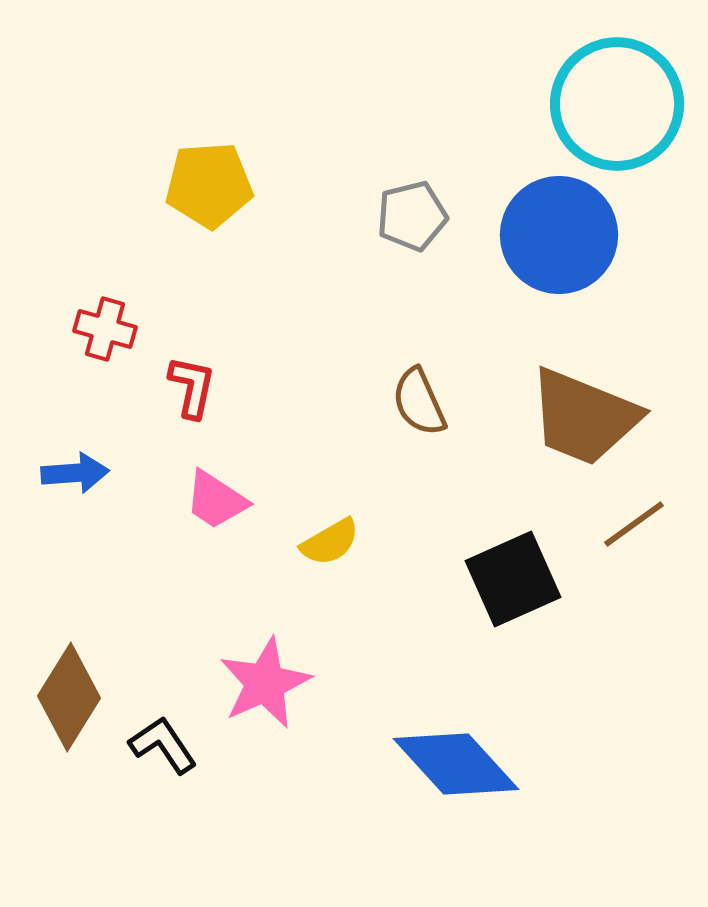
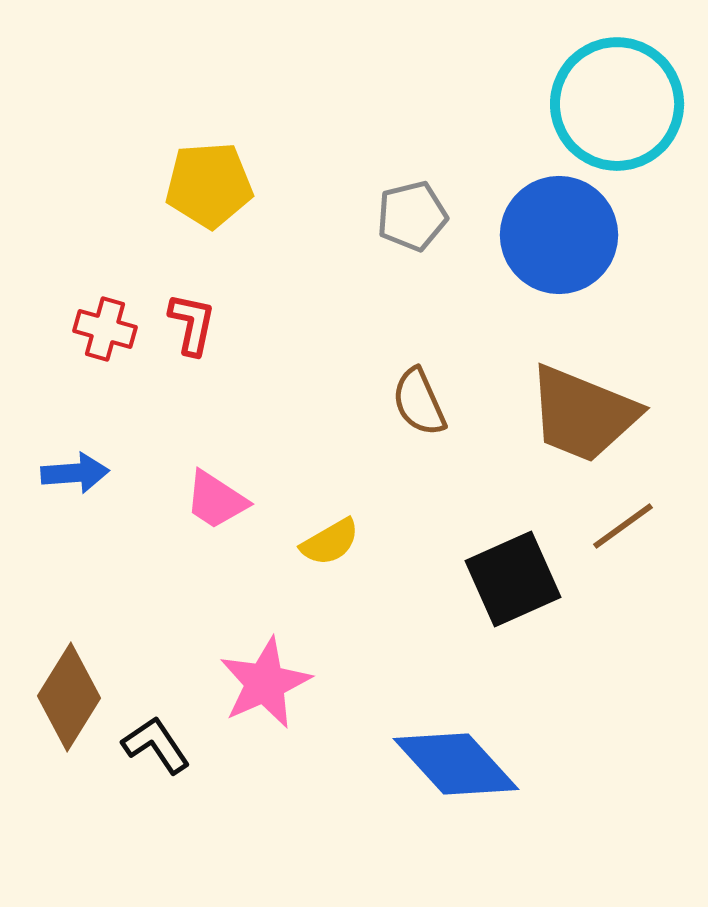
red L-shape: moved 63 px up
brown trapezoid: moved 1 px left, 3 px up
brown line: moved 11 px left, 2 px down
black L-shape: moved 7 px left
